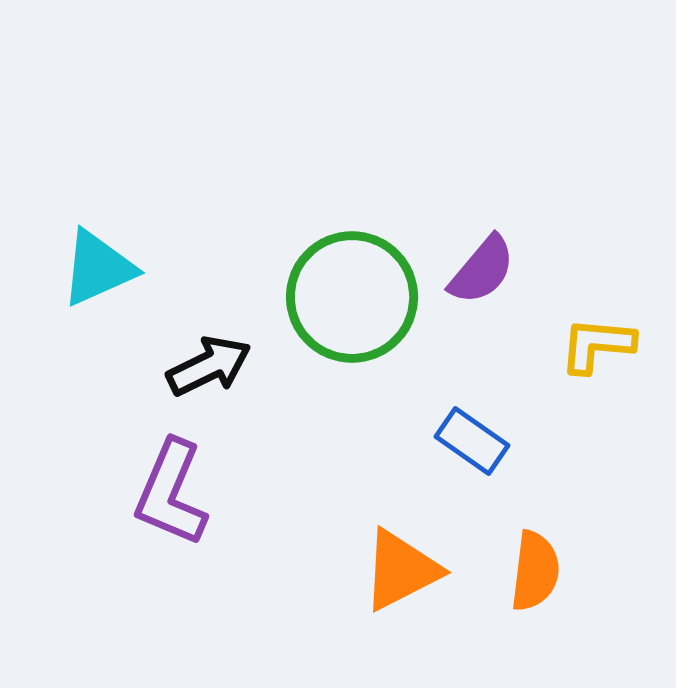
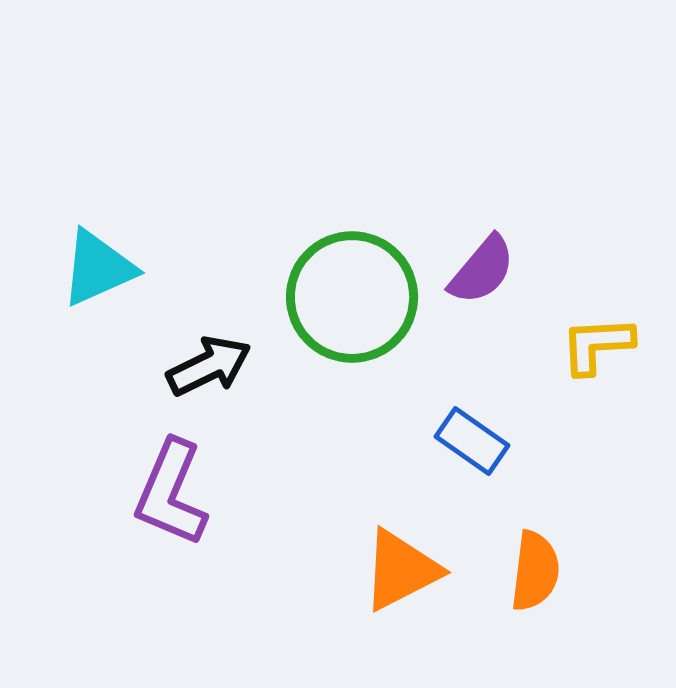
yellow L-shape: rotated 8 degrees counterclockwise
